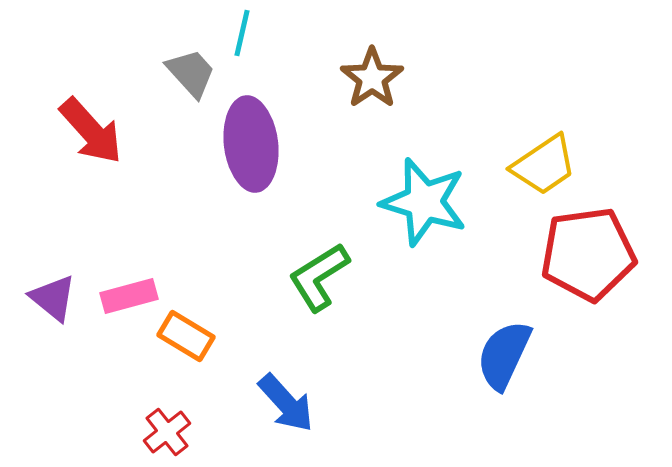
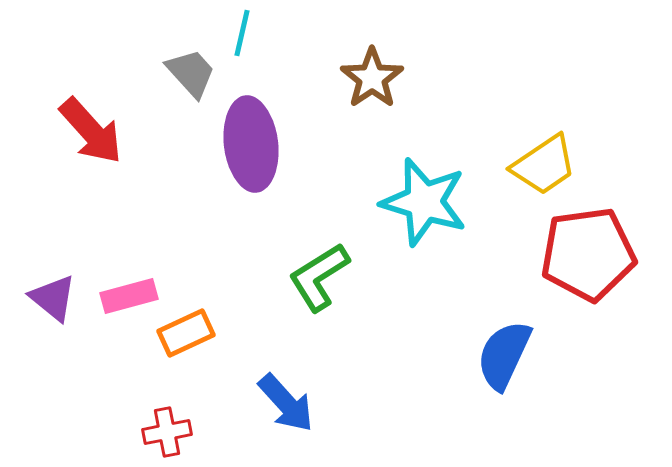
orange rectangle: moved 3 px up; rotated 56 degrees counterclockwise
red cross: rotated 27 degrees clockwise
